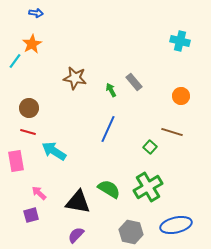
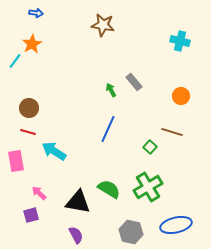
brown star: moved 28 px right, 53 px up
purple semicircle: rotated 108 degrees clockwise
